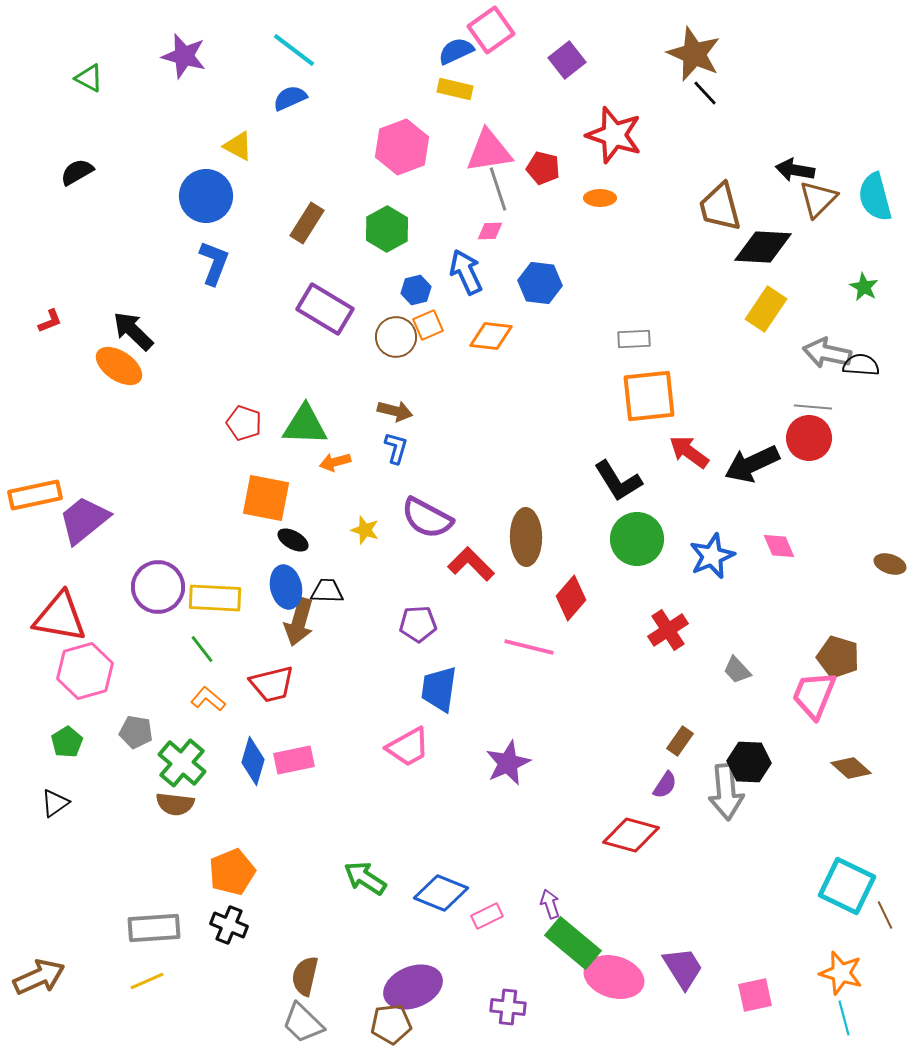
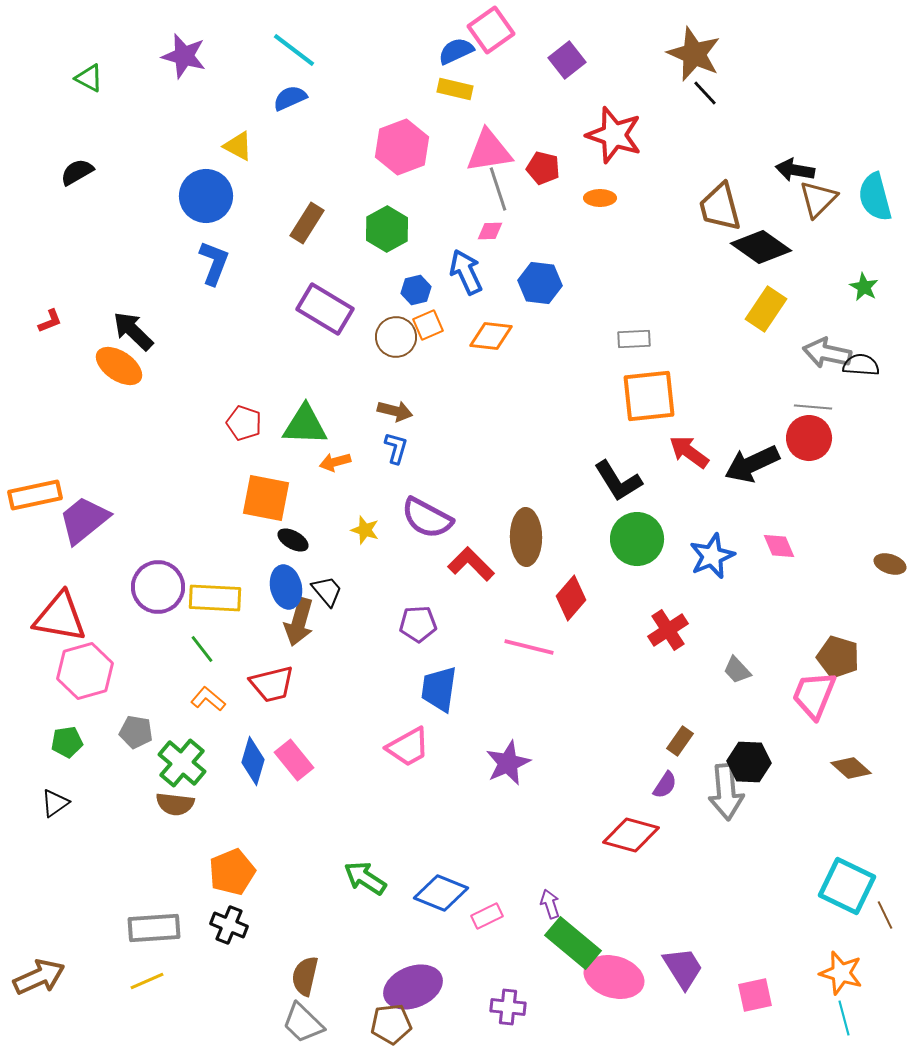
black diamond at (763, 247): moved 2 px left; rotated 32 degrees clockwise
black trapezoid at (327, 591): rotated 48 degrees clockwise
green pentagon at (67, 742): rotated 24 degrees clockwise
pink rectangle at (294, 760): rotated 63 degrees clockwise
